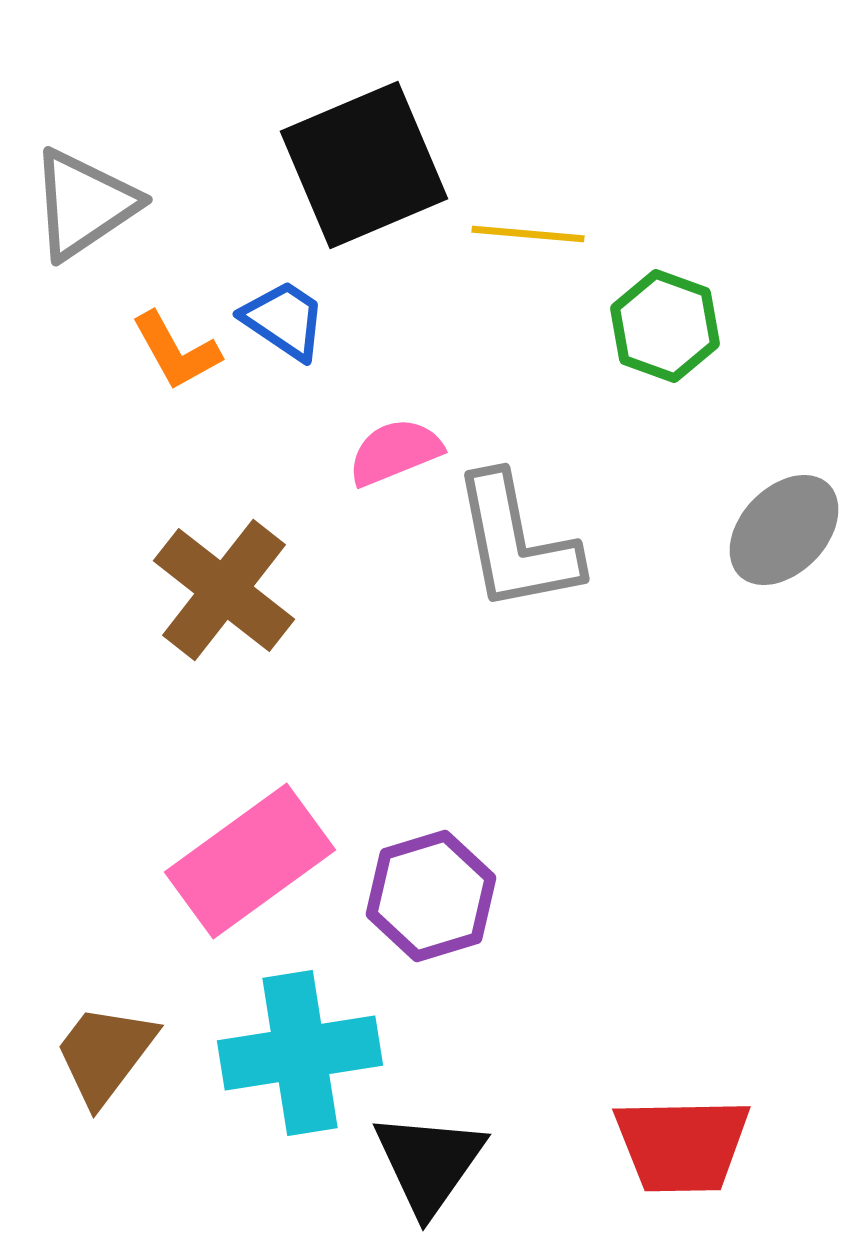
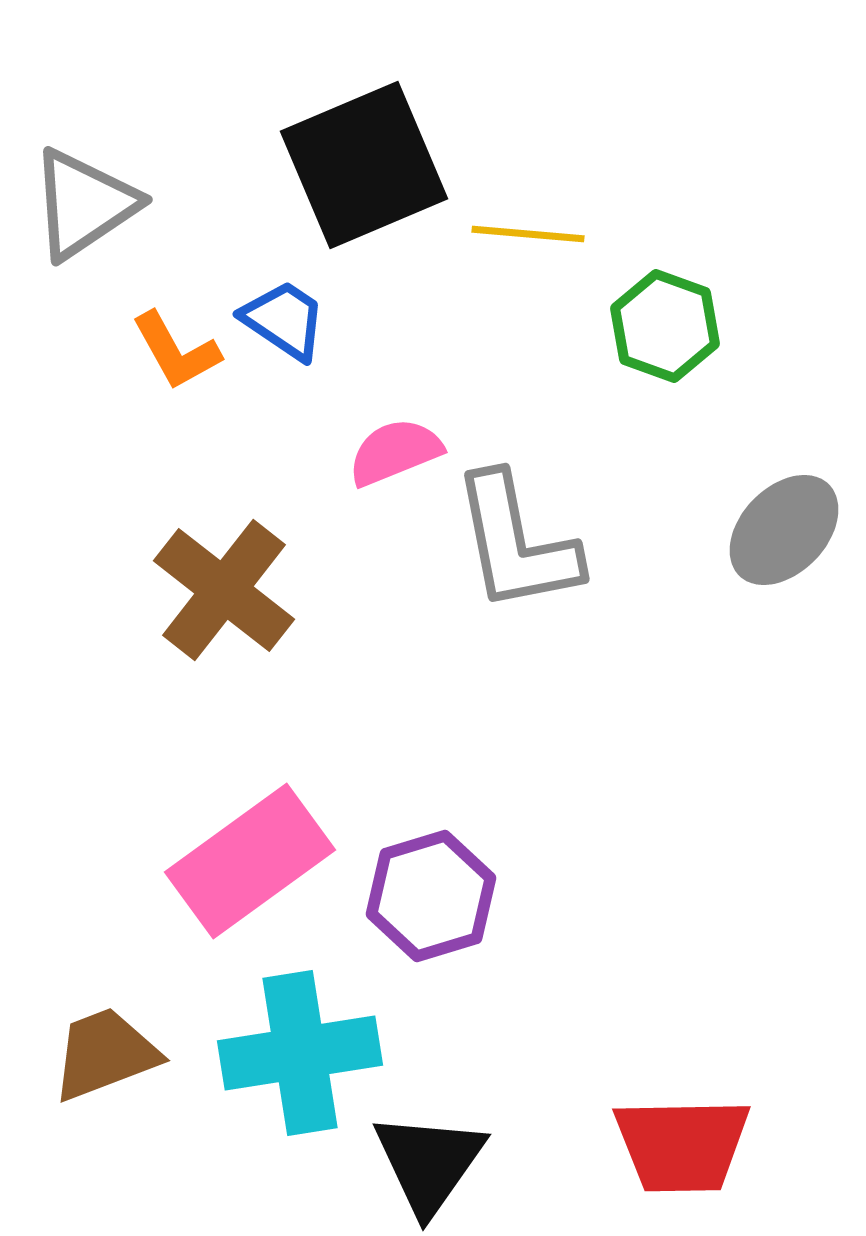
brown trapezoid: rotated 32 degrees clockwise
